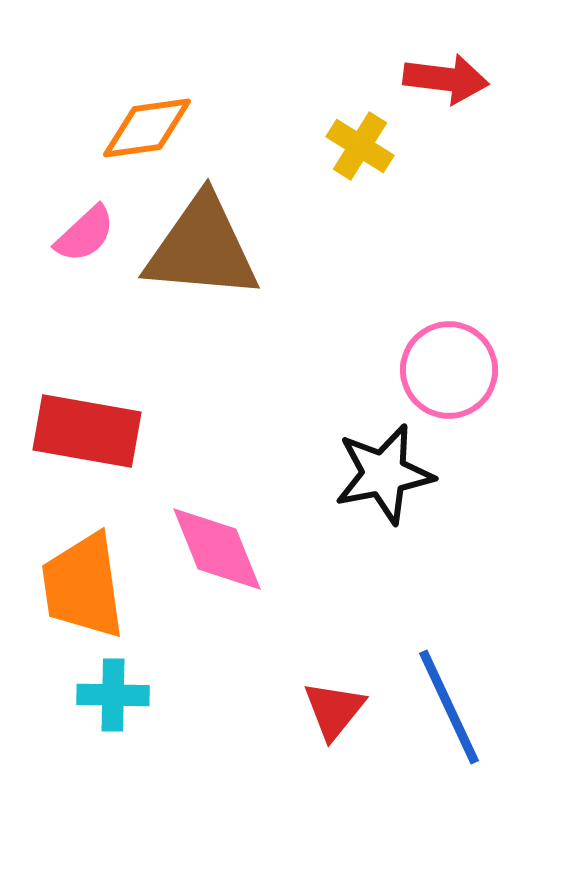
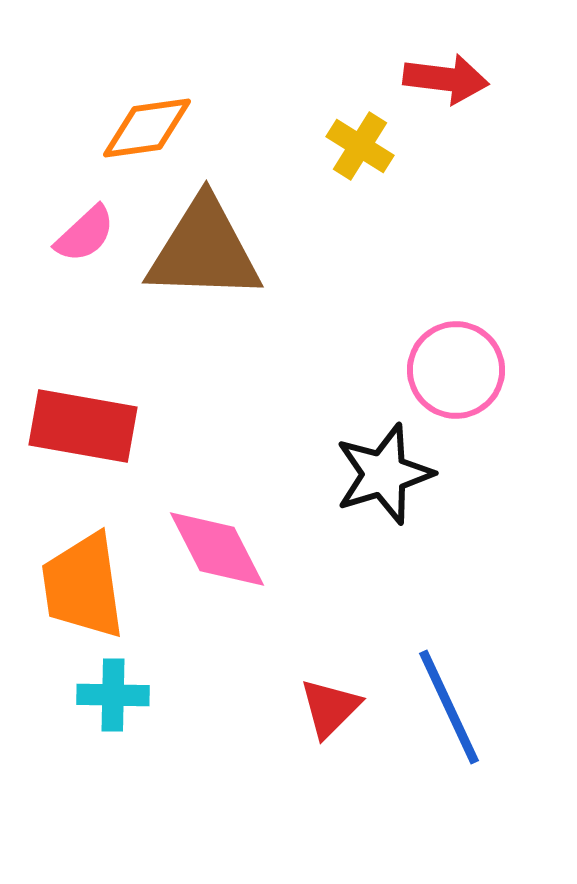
brown triangle: moved 2 px right, 2 px down; rotated 3 degrees counterclockwise
pink circle: moved 7 px right
red rectangle: moved 4 px left, 5 px up
black star: rotated 6 degrees counterclockwise
pink diamond: rotated 5 degrees counterclockwise
red triangle: moved 4 px left, 2 px up; rotated 6 degrees clockwise
